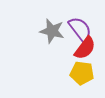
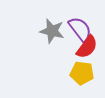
red semicircle: moved 2 px right, 1 px up
